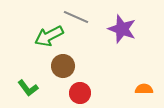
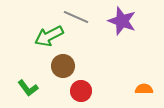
purple star: moved 8 px up
red circle: moved 1 px right, 2 px up
